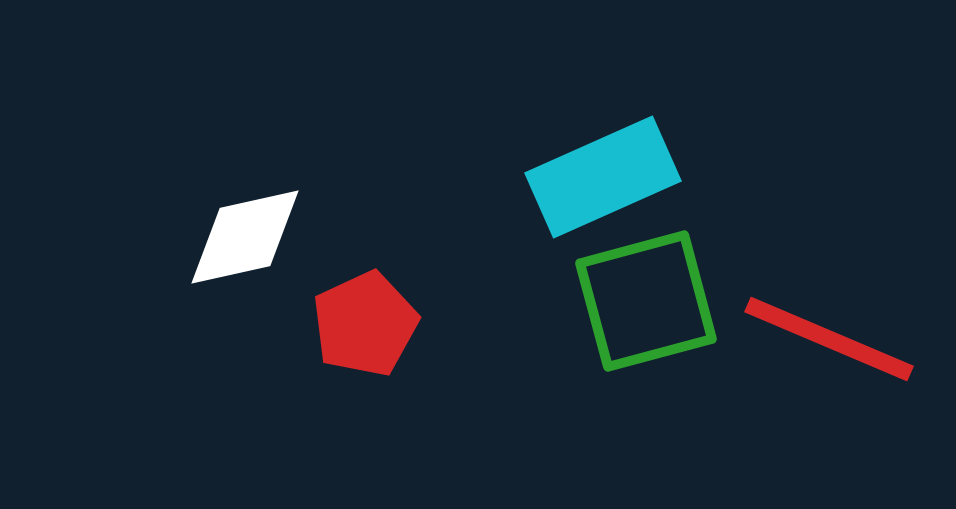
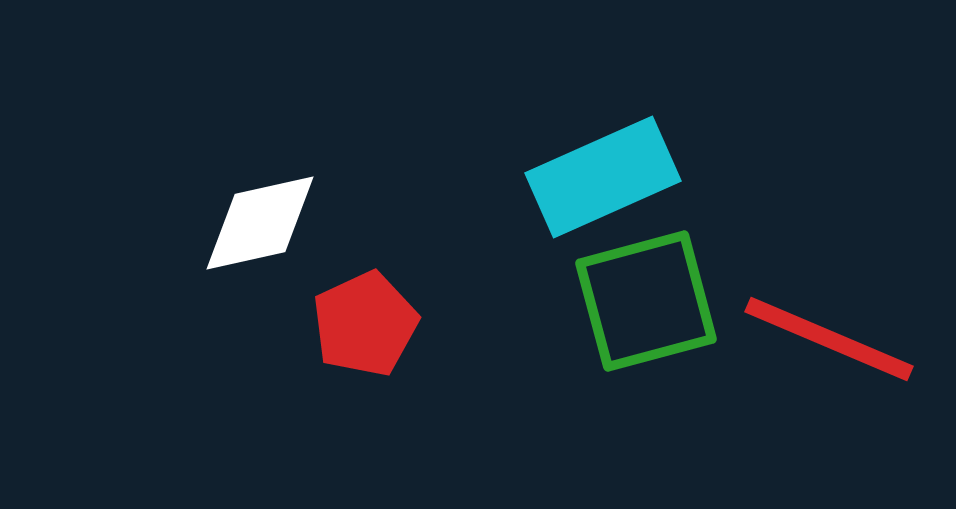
white diamond: moved 15 px right, 14 px up
